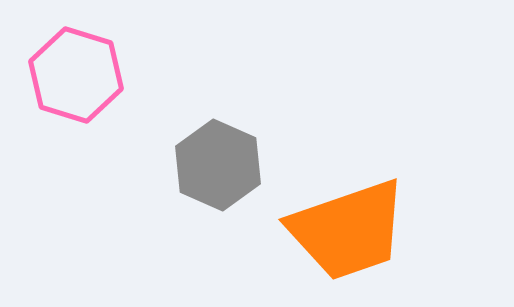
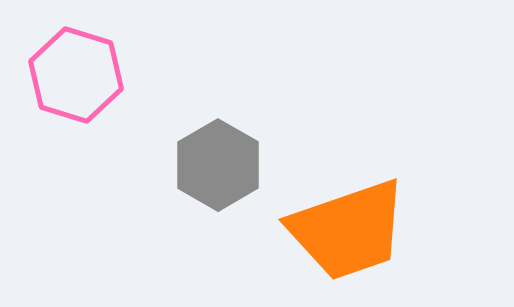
gray hexagon: rotated 6 degrees clockwise
